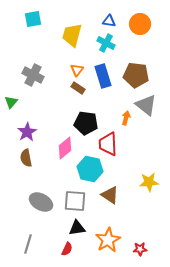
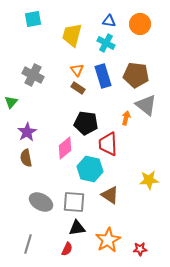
orange triangle: rotated 16 degrees counterclockwise
yellow star: moved 2 px up
gray square: moved 1 px left, 1 px down
